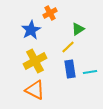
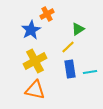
orange cross: moved 3 px left, 1 px down
orange triangle: rotated 15 degrees counterclockwise
